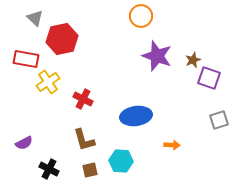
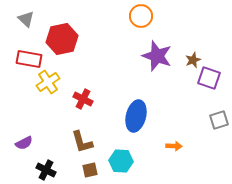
gray triangle: moved 9 px left, 1 px down
red rectangle: moved 3 px right
blue ellipse: rotated 68 degrees counterclockwise
brown L-shape: moved 2 px left, 2 px down
orange arrow: moved 2 px right, 1 px down
black cross: moved 3 px left, 1 px down
